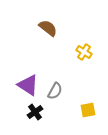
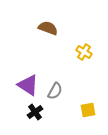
brown semicircle: rotated 18 degrees counterclockwise
